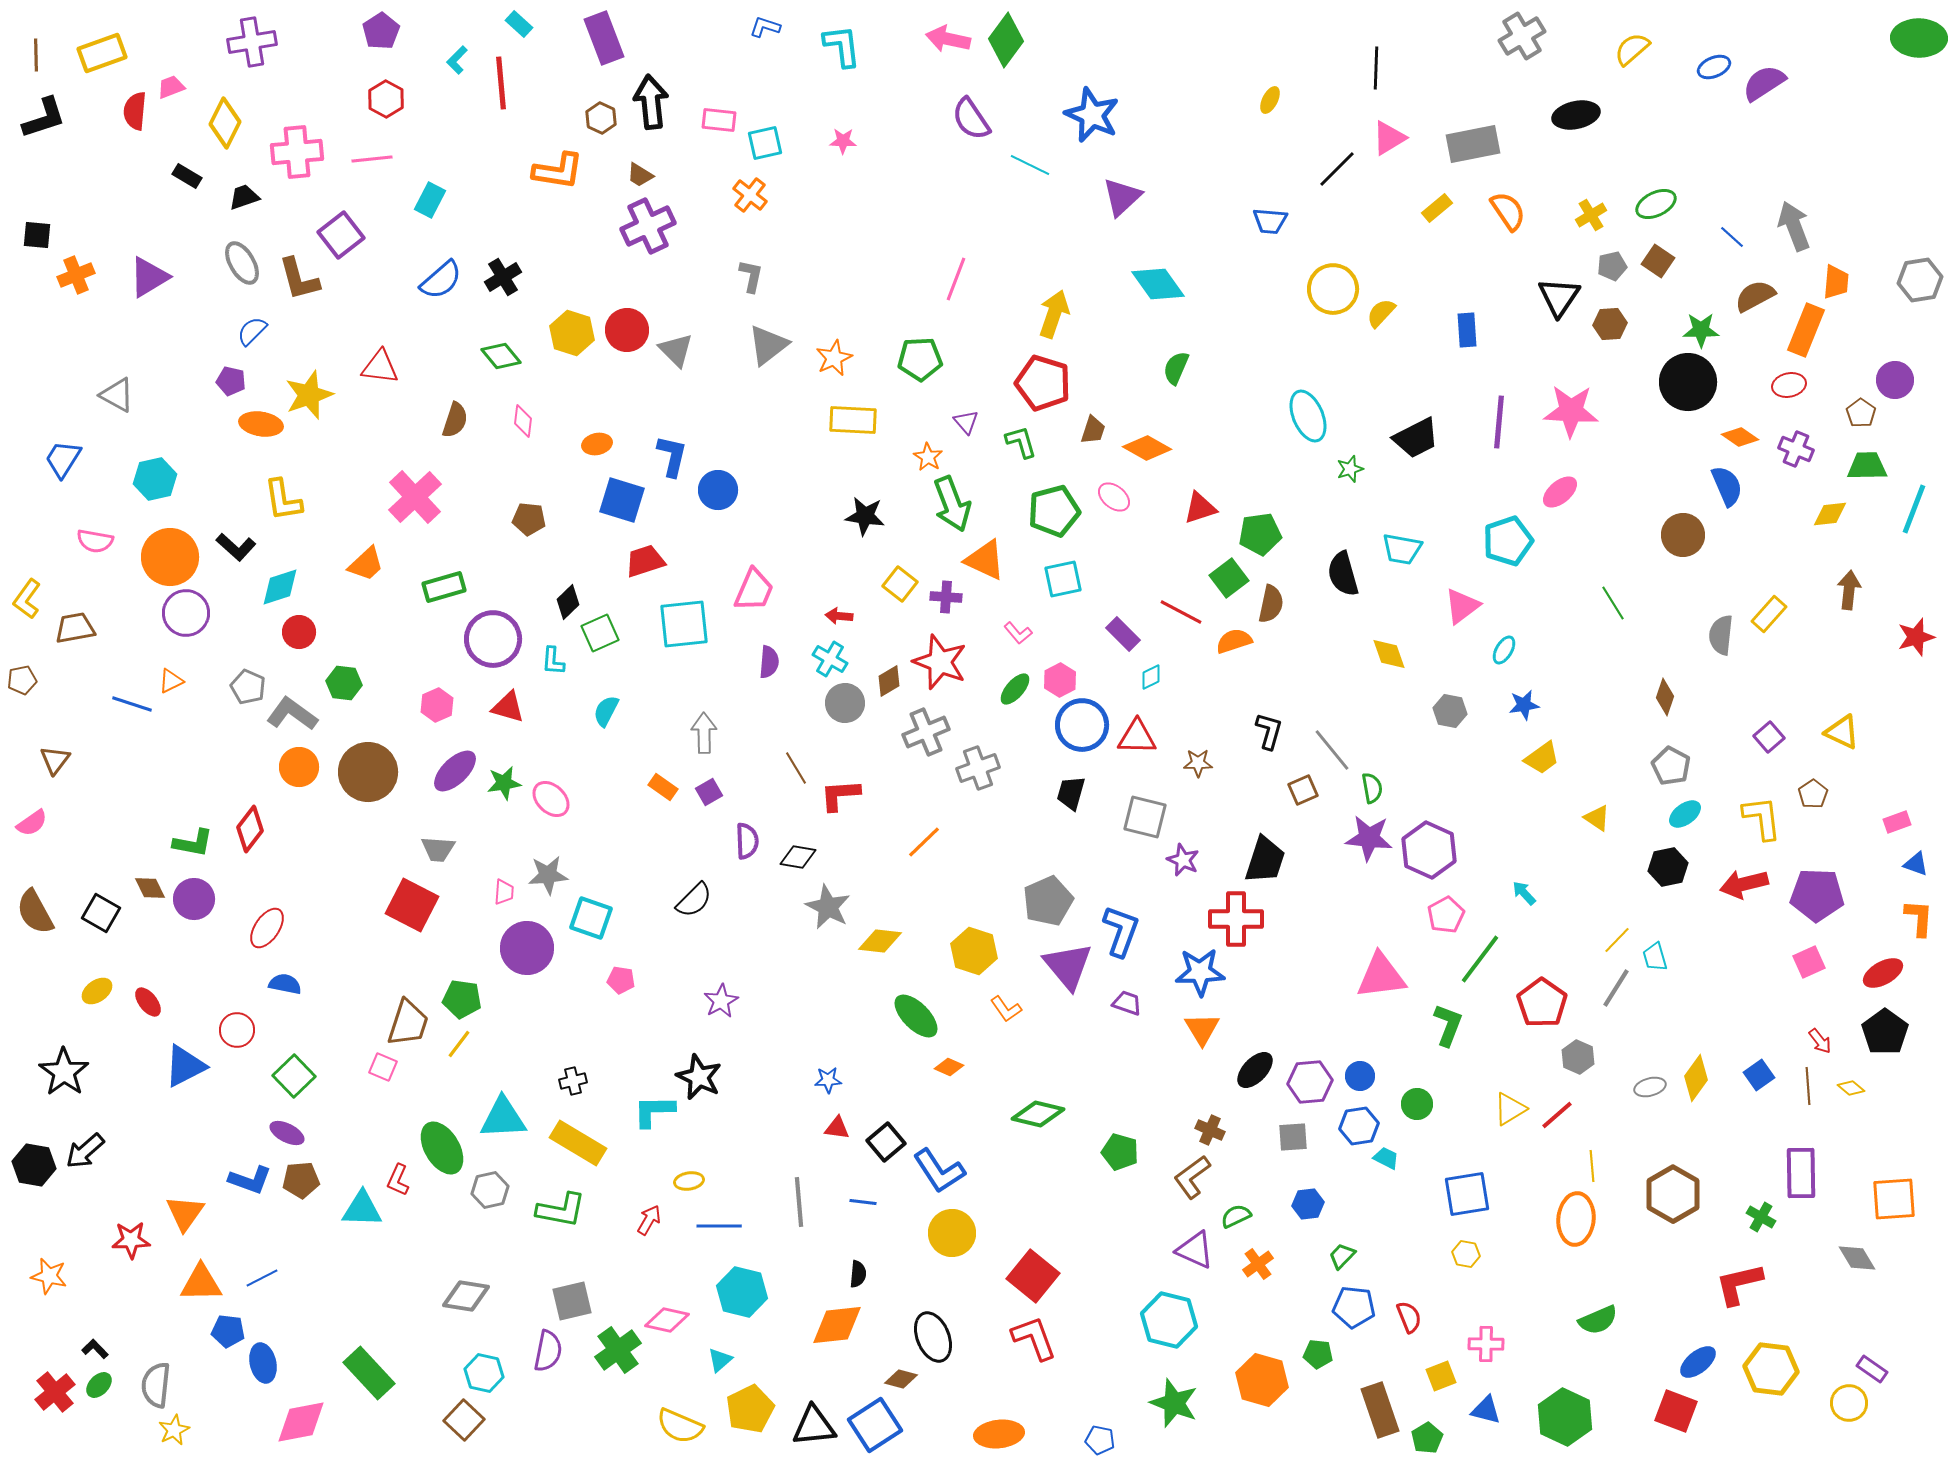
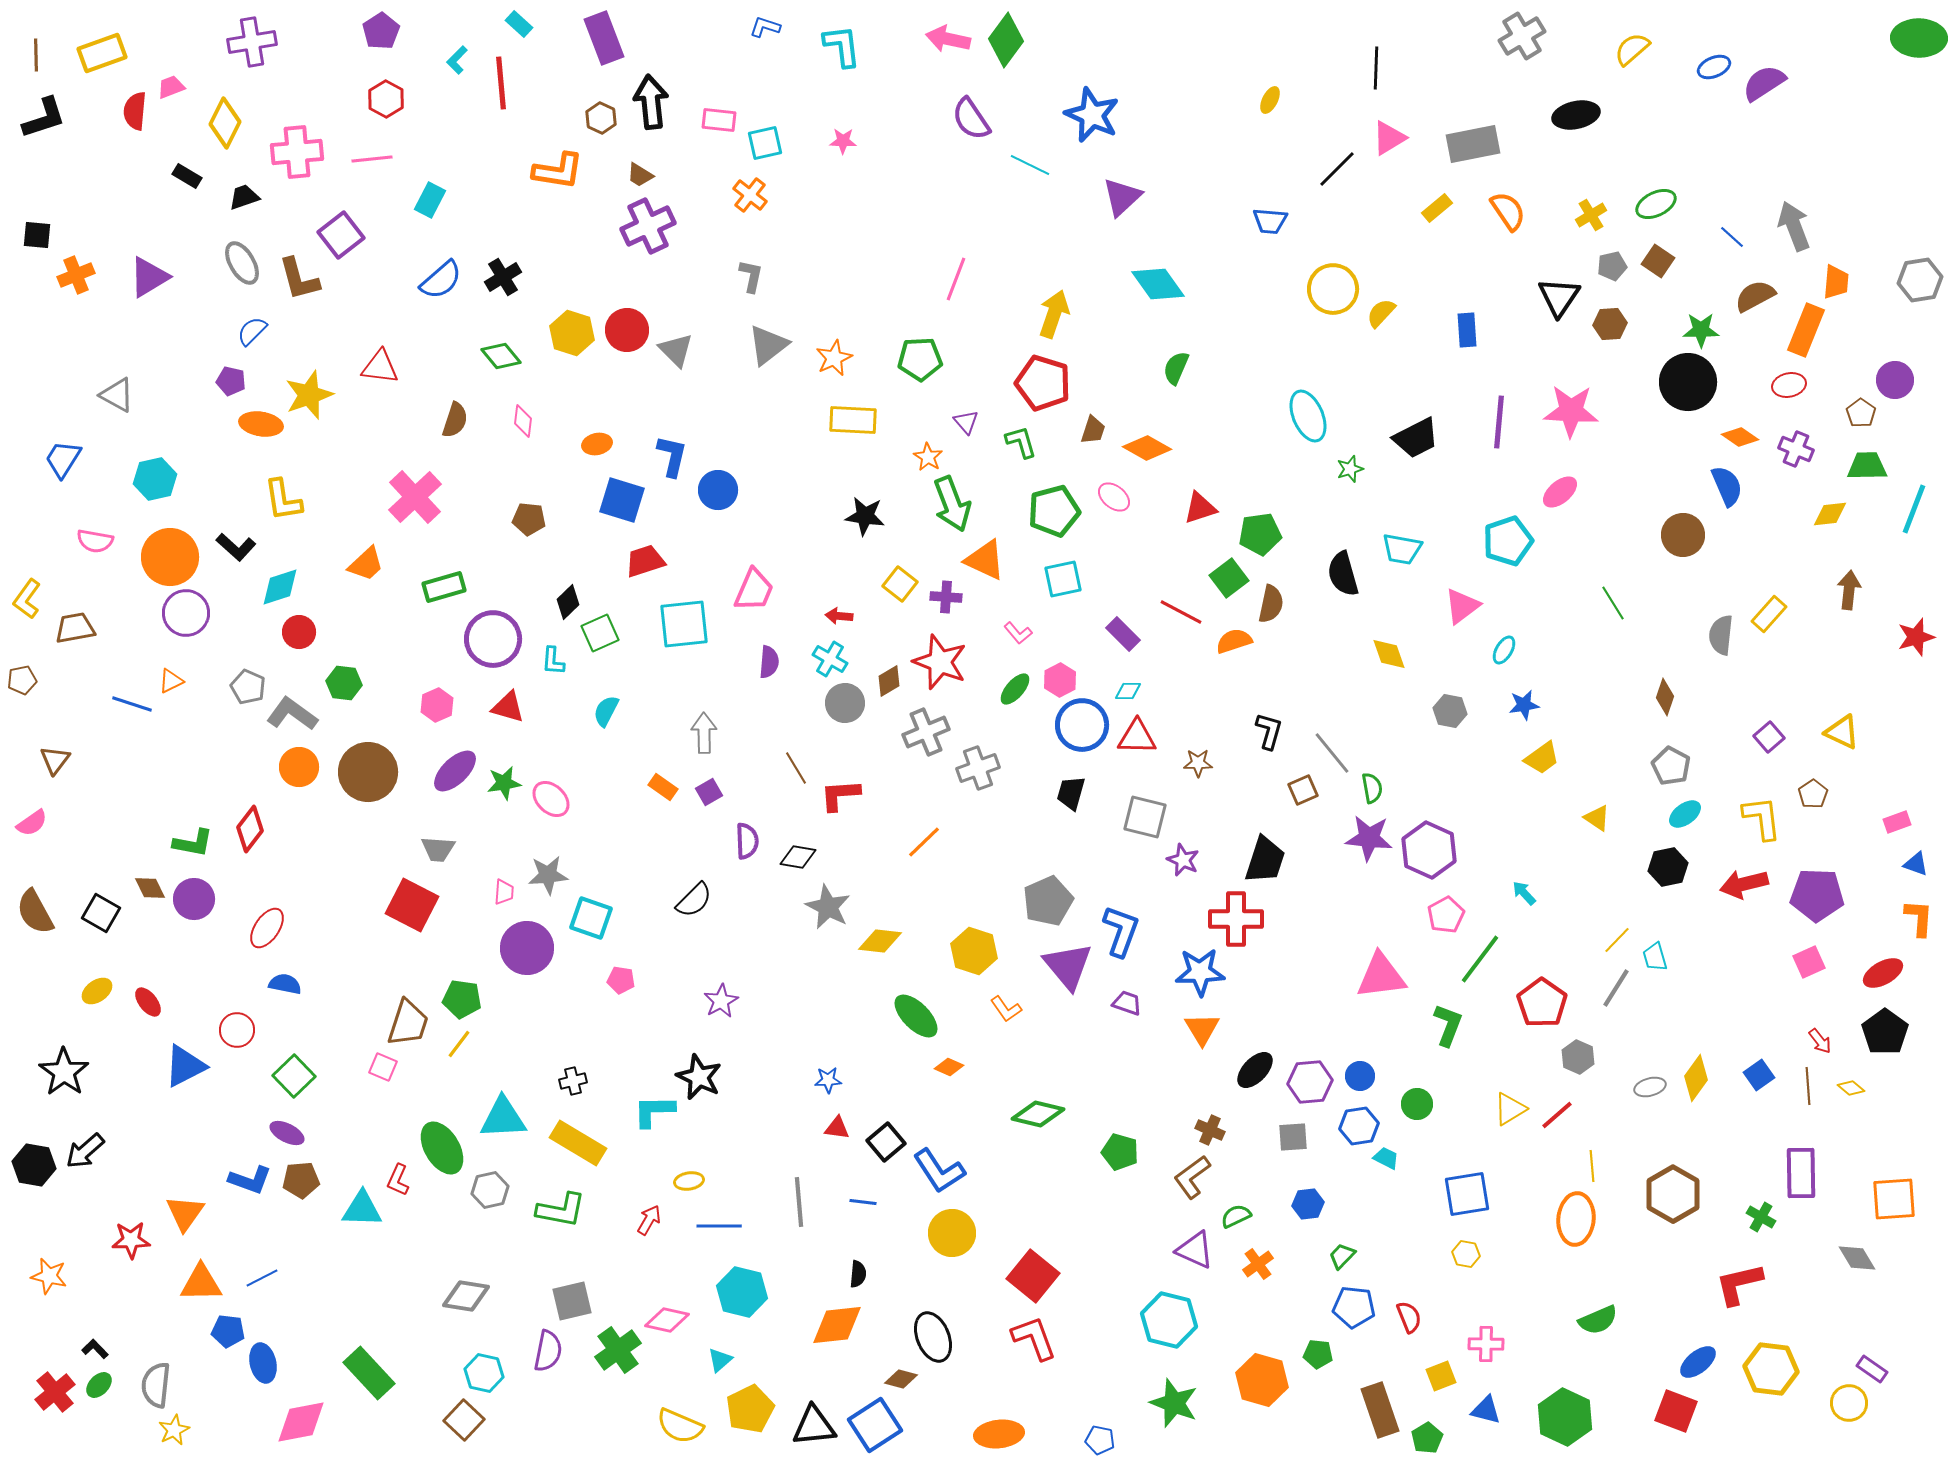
cyan diamond at (1151, 677): moved 23 px left, 14 px down; rotated 28 degrees clockwise
gray line at (1332, 750): moved 3 px down
